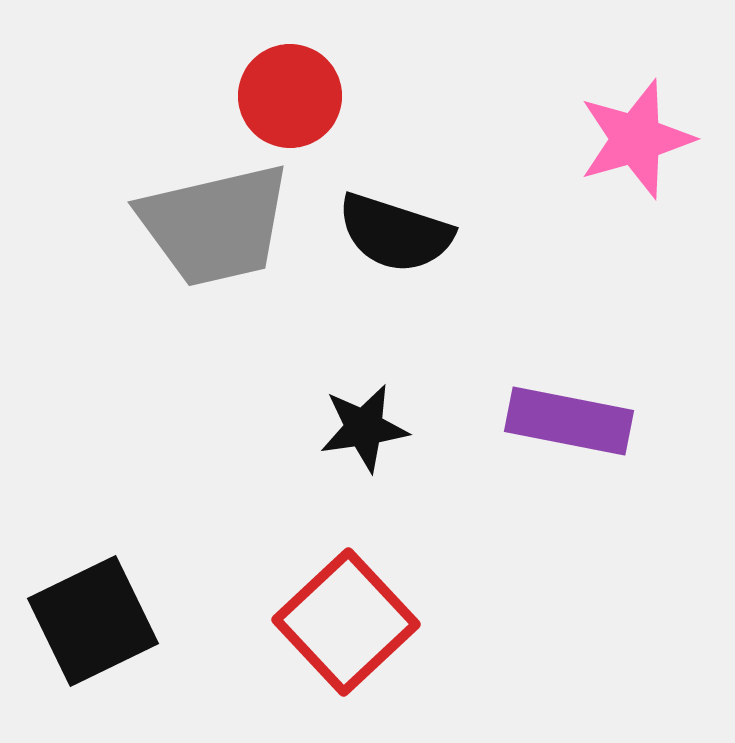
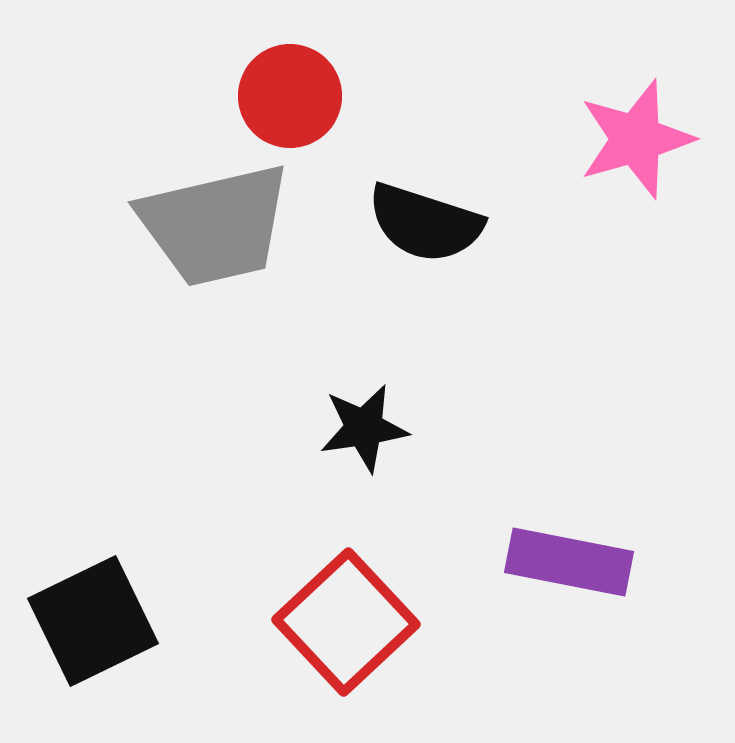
black semicircle: moved 30 px right, 10 px up
purple rectangle: moved 141 px down
